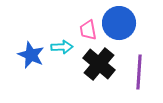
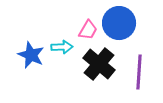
pink trapezoid: rotated 140 degrees counterclockwise
